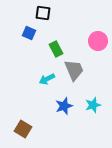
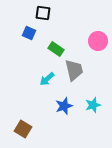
green rectangle: rotated 28 degrees counterclockwise
gray trapezoid: rotated 10 degrees clockwise
cyan arrow: rotated 14 degrees counterclockwise
